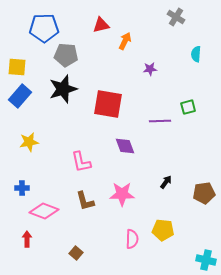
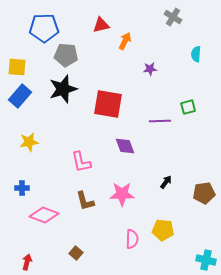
gray cross: moved 3 px left
pink diamond: moved 4 px down
red arrow: moved 23 px down; rotated 14 degrees clockwise
